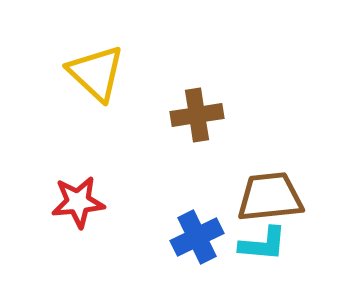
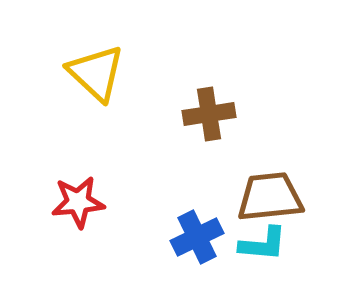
brown cross: moved 12 px right, 1 px up
